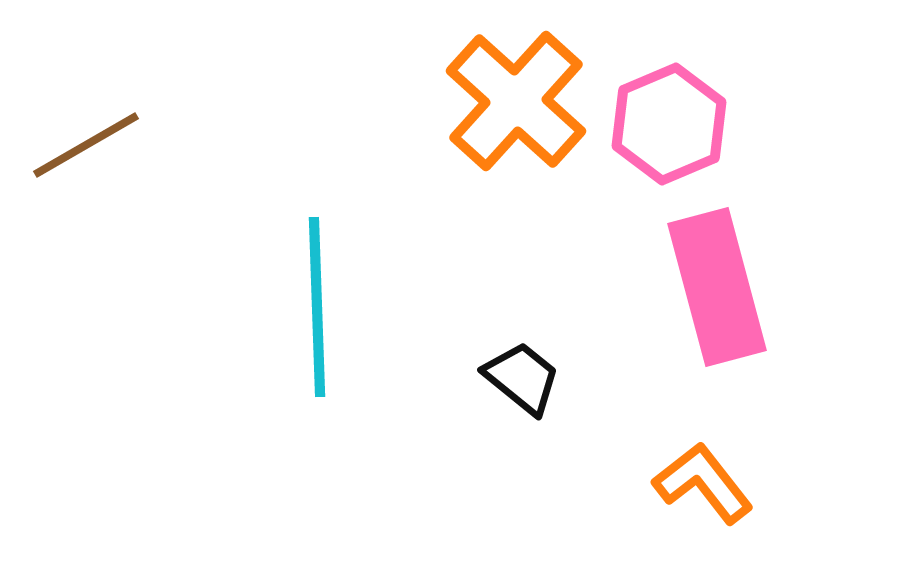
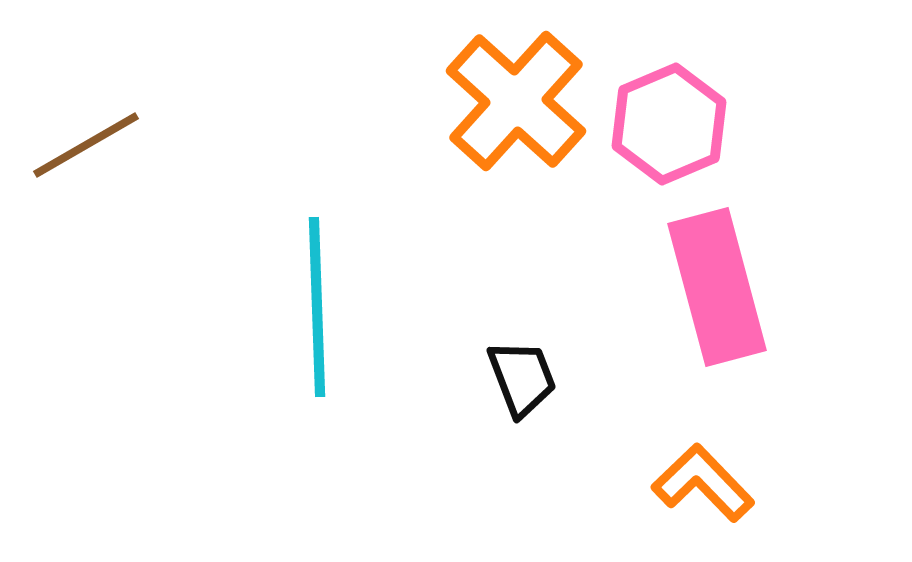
black trapezoid: rotated 30 degrees clockwise
orange L-shape: rotated 6 degrees counterclockwise
